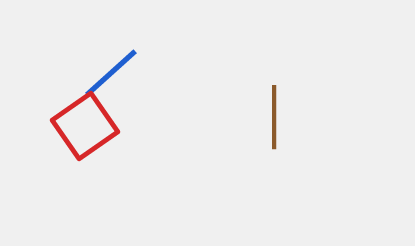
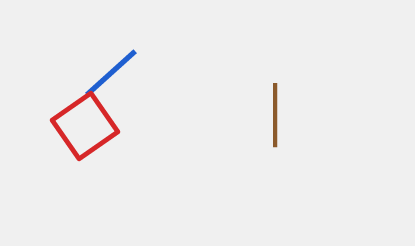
brown line: moved 1 px right, 2 px up
